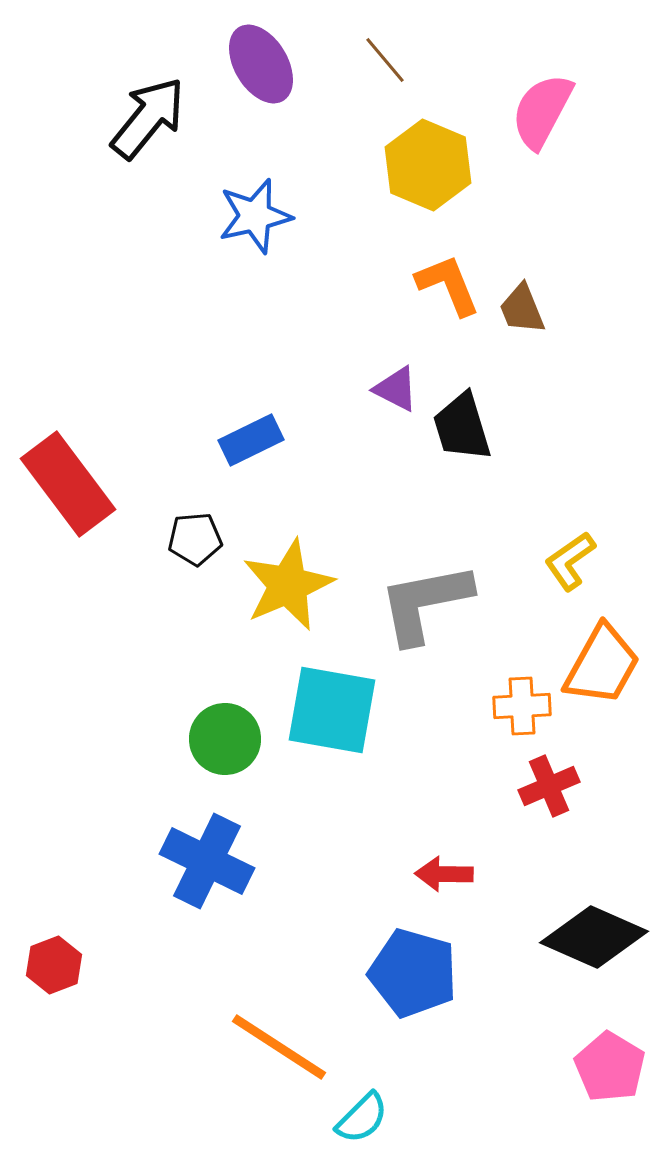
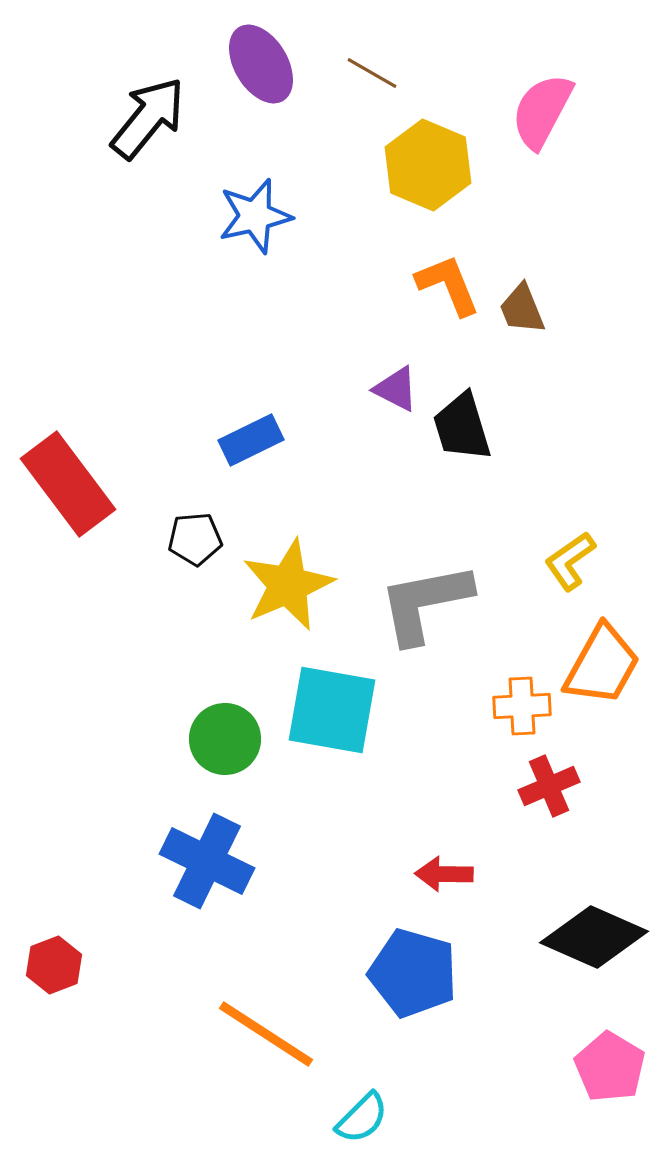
brown line: moved 13 px left, 13 px down; rotated 20 degrees counterclockwise
orange line: moved 13 px left, 13 px up
